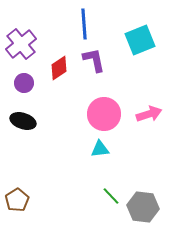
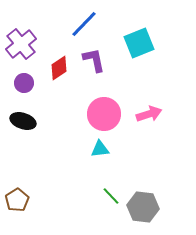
blue line: rotated 48 degrees clockwise
cyan square: moved 1 px left, 3 px down
